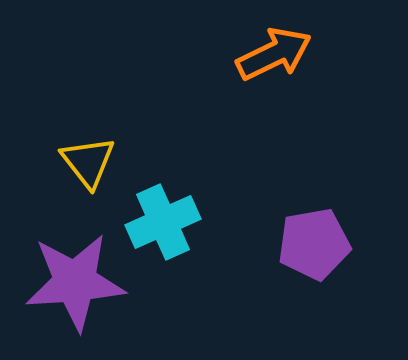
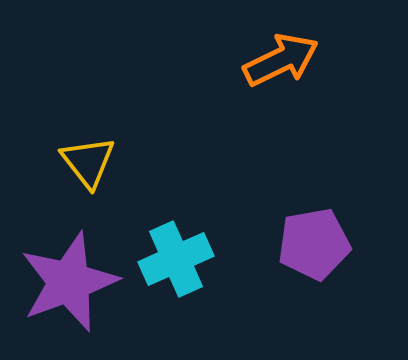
orange arrow: moved 7 px right, 6 px down
cyan cross: moved 13 px right, 37 px down
purple star: moved 6 px left; rotated 16 degrees counterclockwise
